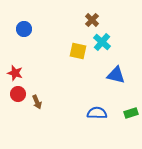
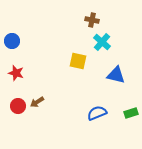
brown cross: rotated 32 degrees counterclockwise
blue circle: moved 12 px left, 12 px down
yellow square: moved 10 px down
red star: moved 1 px right
red circle: moved 12 px down
brown arrow: rotated 80 degrees clockwise
blue semicircle: rotated 24 degrees counterclockwise
